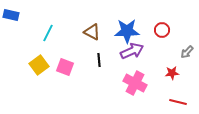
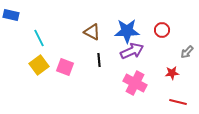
cyan line: moved 9 px left, 5 px down; rotated 54 degrees counterclockwise
